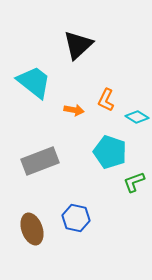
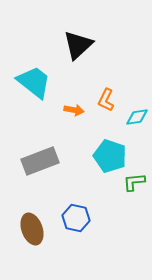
cyan diamond: rotated 40 degrees counterclockwise
cyan pentagon: moved 4 px down
green L-shape: rotated 15 degrees clockwise
